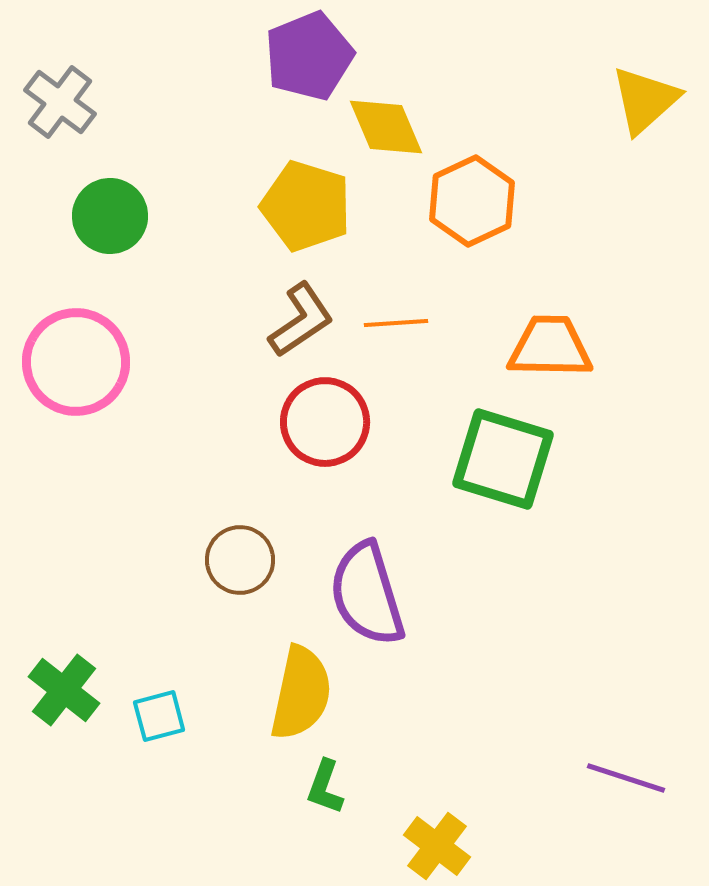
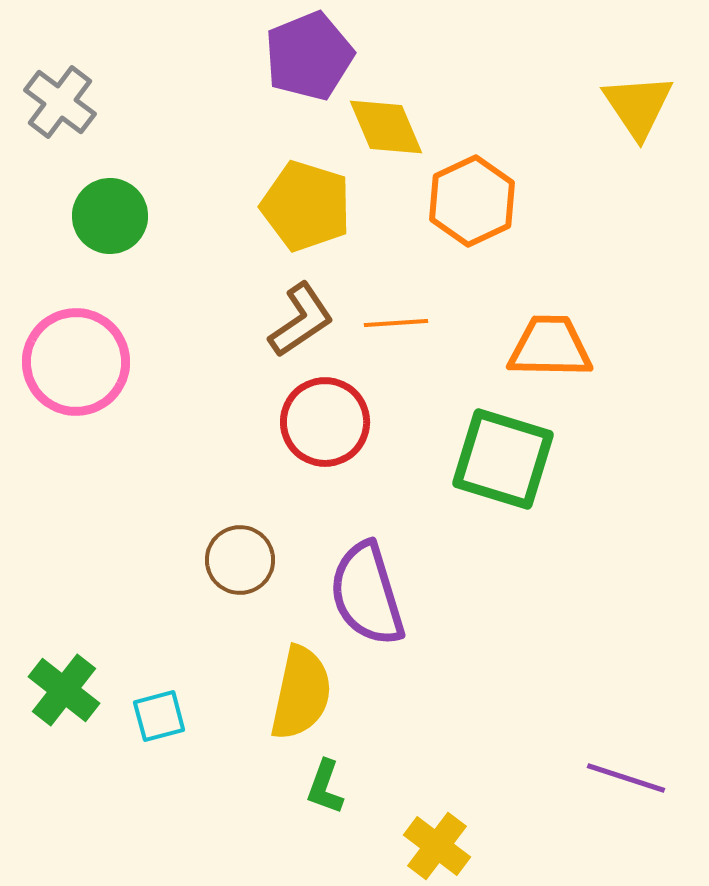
yellow triangle: moved 7 px left, 6 px down; rotated 22 degrees counterclockwise
